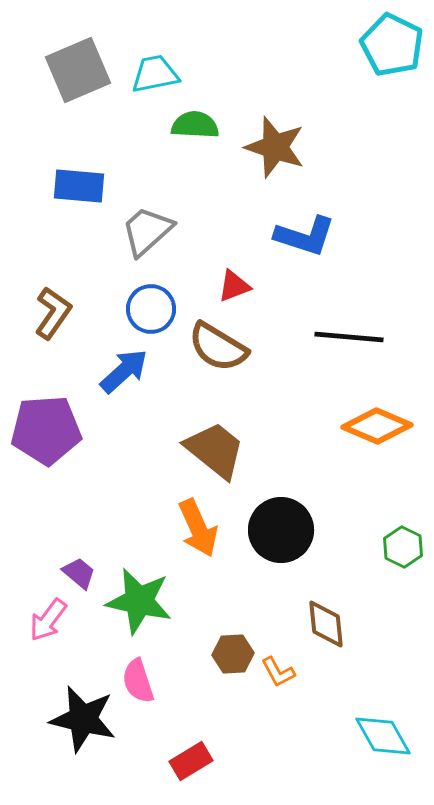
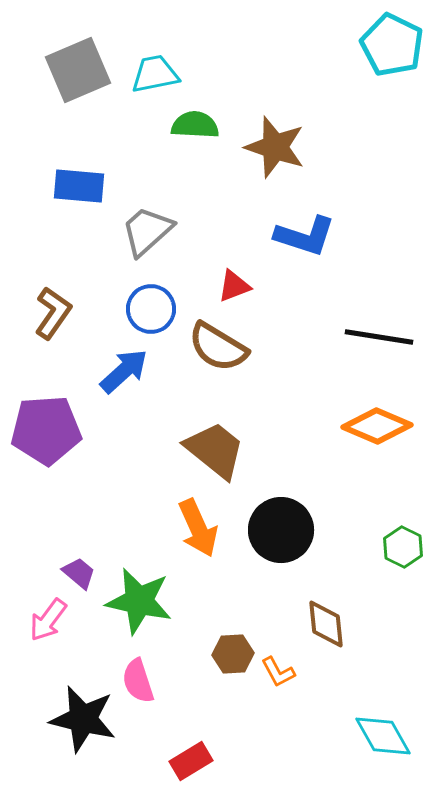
black line: moved 30 px right; rotated 4 degrees clockwise
